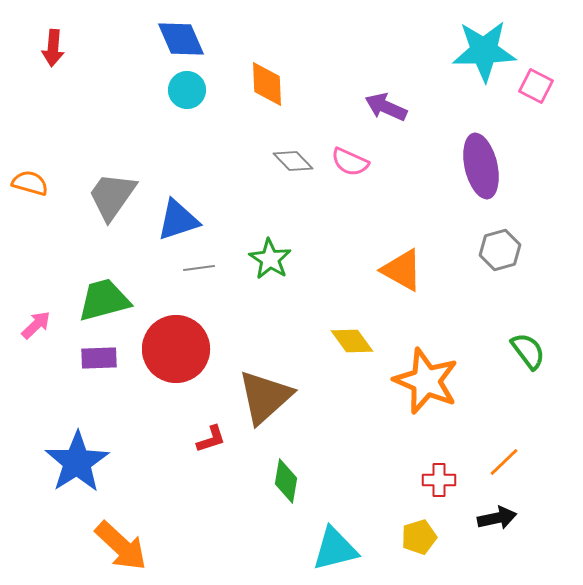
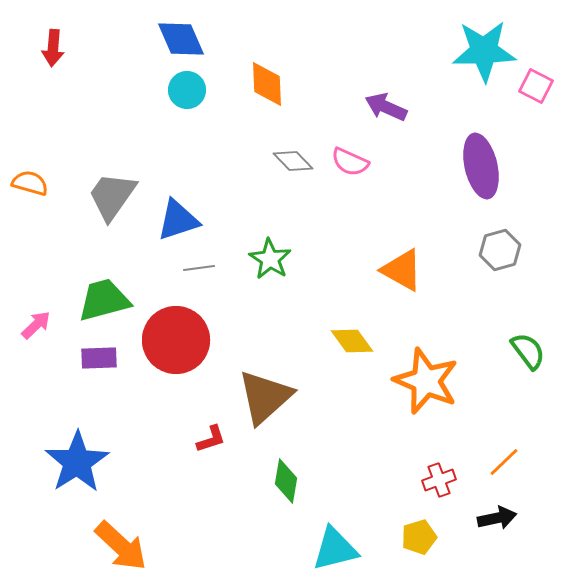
red circle: moved 9 px up
red cross: rotated 20 degrees counterclockwise
